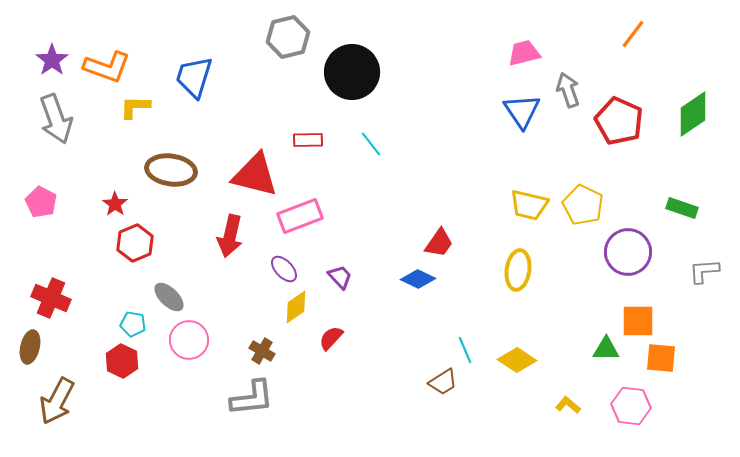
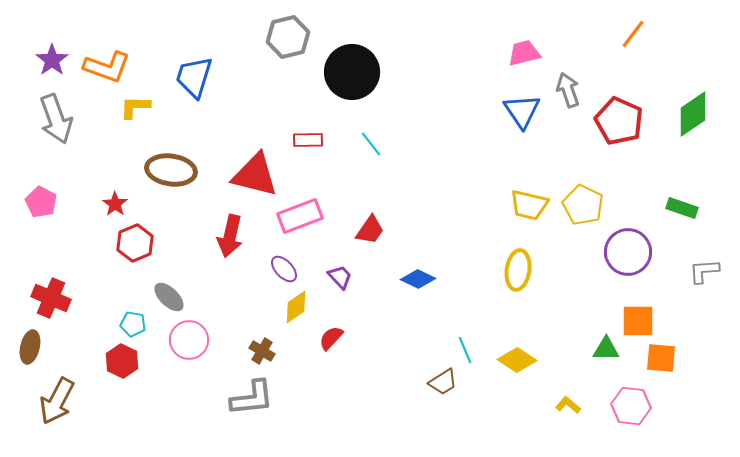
red trapezoid at (439, 243): moved 69 px left, 13 px up
